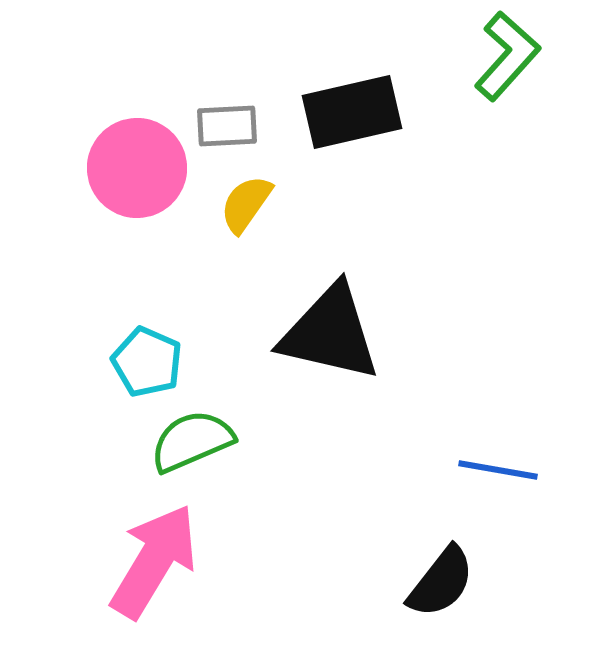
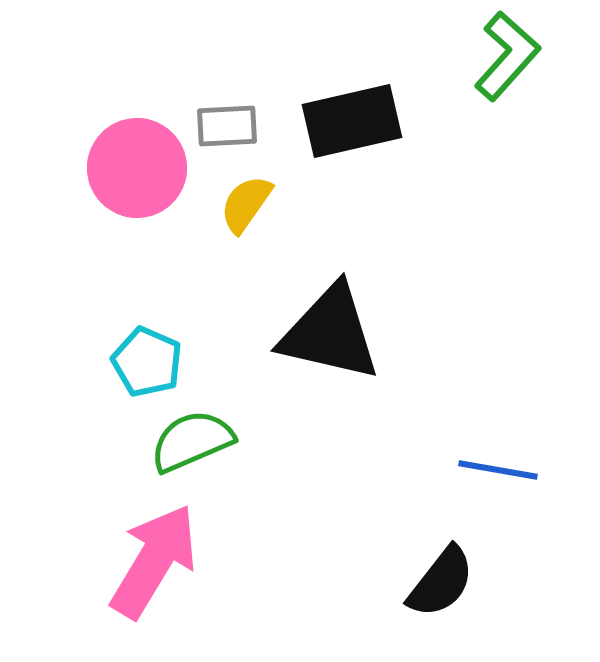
black rectangle: moved 9 px down
